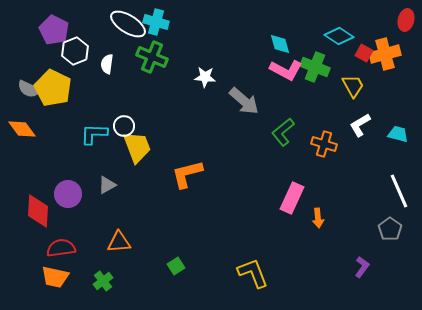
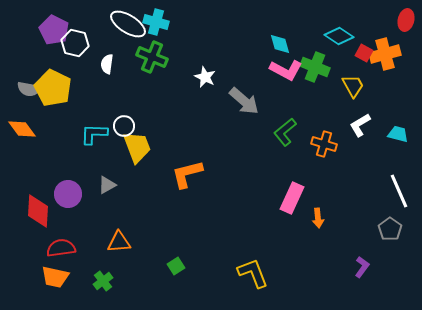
white hexagon at (75, 51): moved 8 px up; rotated 24 degrees counterclockwise
white star at (205, 77): rotated 20 degrees clockwise
gray semicircle at (29, 89): rotated 15 degrees counterclockwise
green L-shape at (283, 132): moved 2 px right
